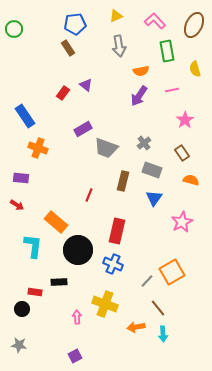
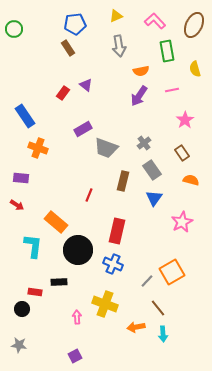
gray rectangle at (152, 170): rotated 36 degrees clockwise
